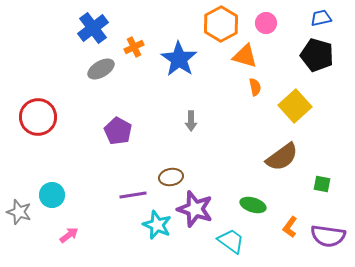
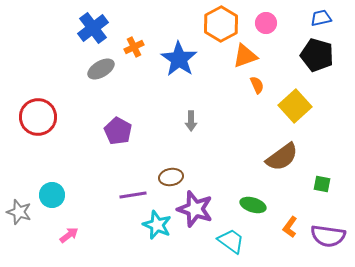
orange triangle: rotated 36 degrees counterclockwise
orange semicircle: moved 2 px right, 2 px up; rotated 12 degrees counterclockwise
